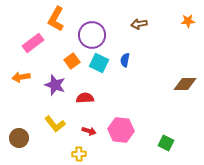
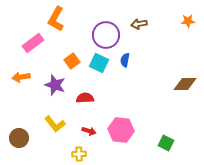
purple circle: moved 14 px right
